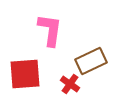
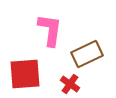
brown rectangle: moved 4 px left, 7 px up
